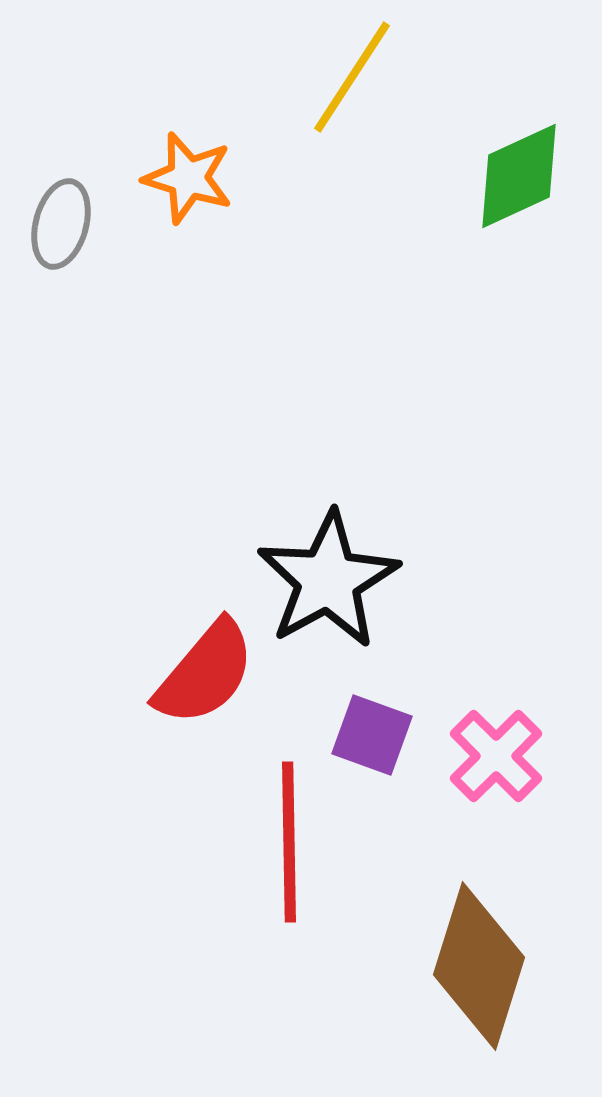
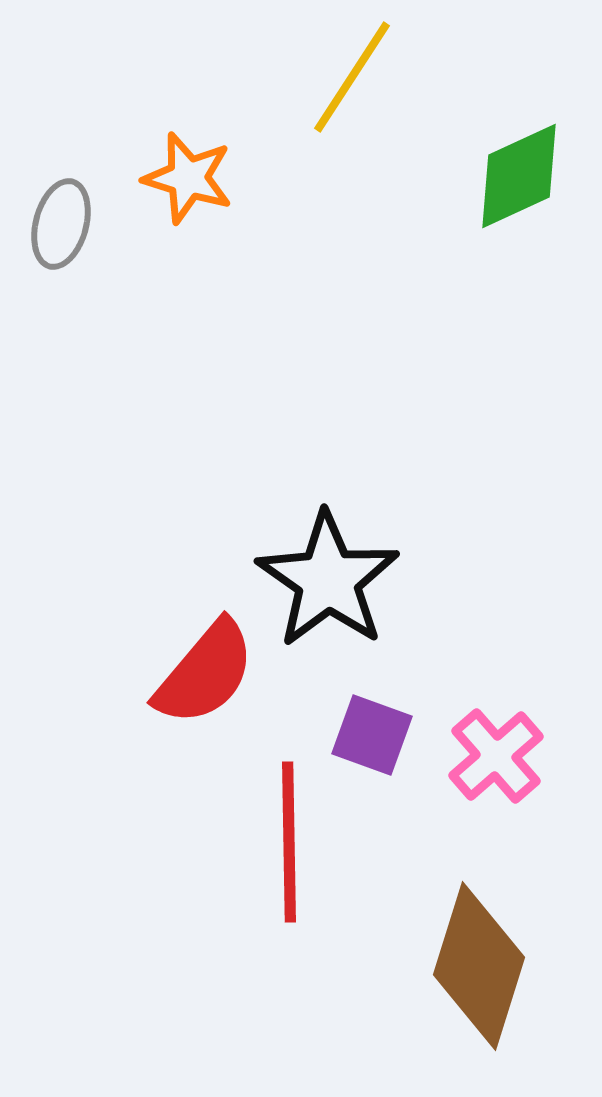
black star: rotated 8 degrees counterclockwise
pink cross: rotated 4 degrees clockwise
